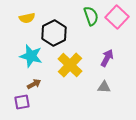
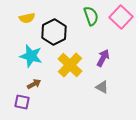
pink square: moved 4 px right
black hexagon: moved 1 px up
purple arrow: moved 4 px left
gray triangle: moved 2 px left; rotated 24 degrees clockwise
purple square: rotated 21 degrees clockwise
